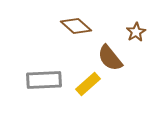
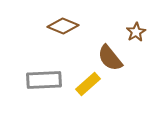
brown diamond: moved 13 px left; rotated 20 degrees counterclockwise
